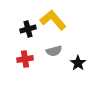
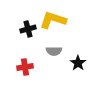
yellow L-shape: rotated 32 degrees counterclockwise
gray semicircle: rotated 14 degrees clockwise
red cross: moved 8 px down
